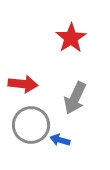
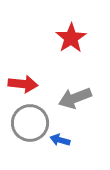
gray arrow: rotated 44 degrees clockwise
gray circle: moved 1 px left, 2 px up
